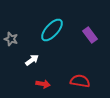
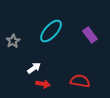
cyan ellipse: moved 1 px left, 1 px down
gray star: moved 2 px right, 2 px down; rotated 24 degrees clockwise
white arrow: moved 2 px right, 8 px down
